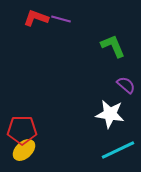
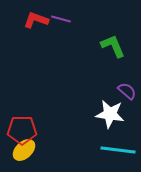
red L-shape: moved 2 px down
purple semicircle: moved 1 px right, 6 px down
cyan line: rotated 32 degrees clockwise
